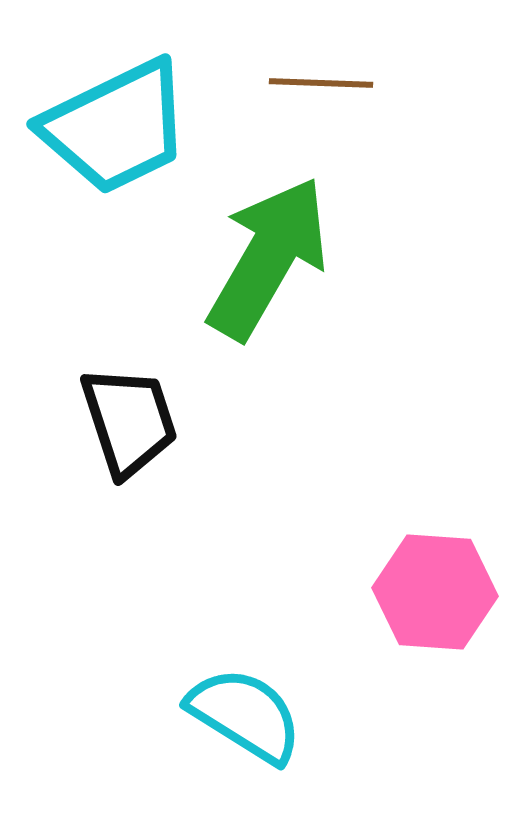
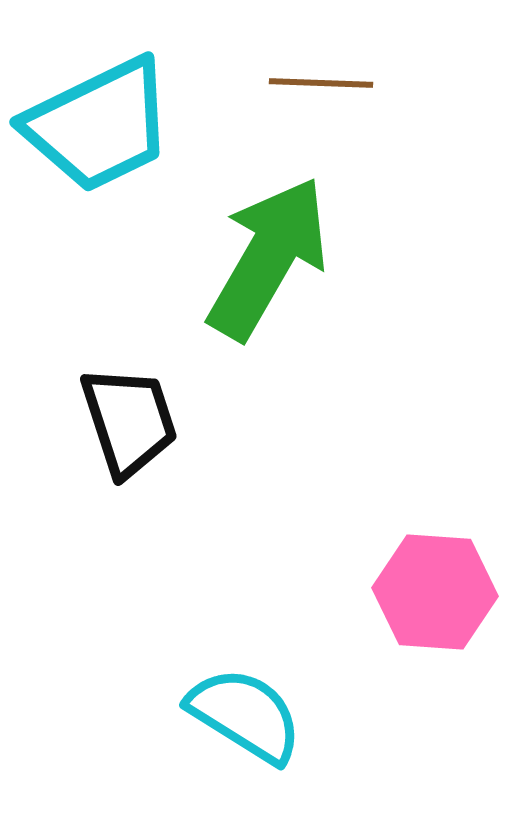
cyan trapezoid: moved 17 px left, 2 px up
